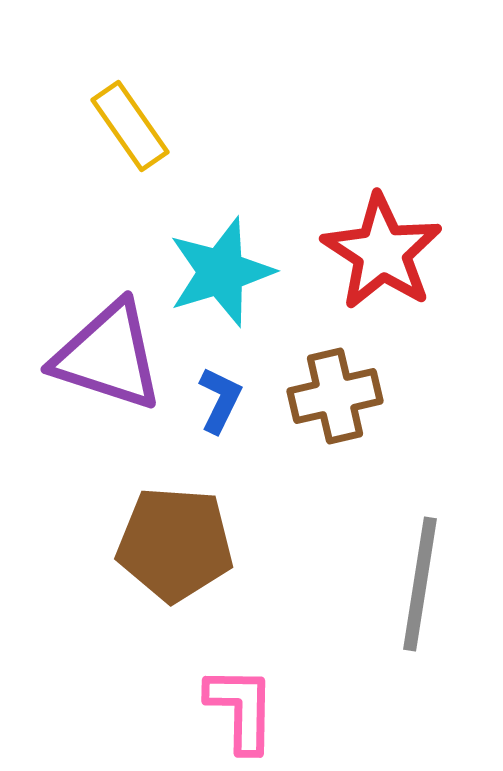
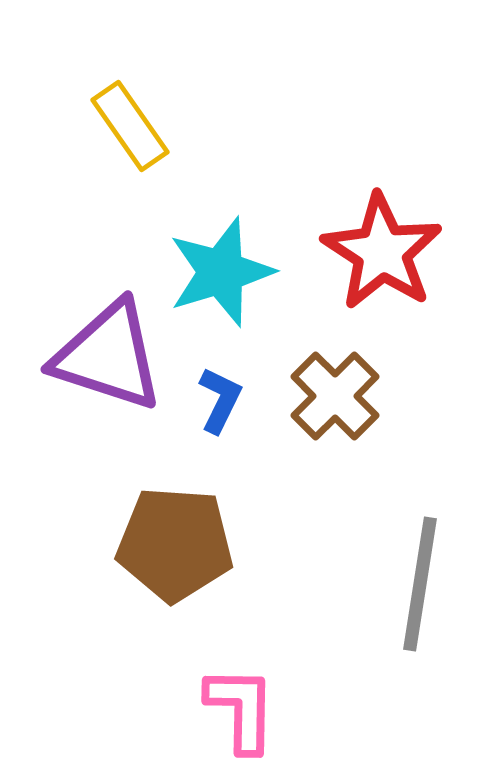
brown cross: rotated 32 degrees counterclockwise
